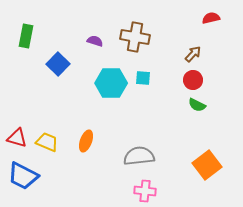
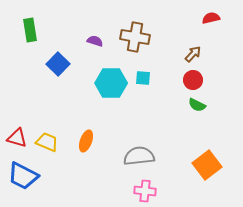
green rectangle: moved 4 px right, 6 px up; rotated 20 degrees counterclockwise
